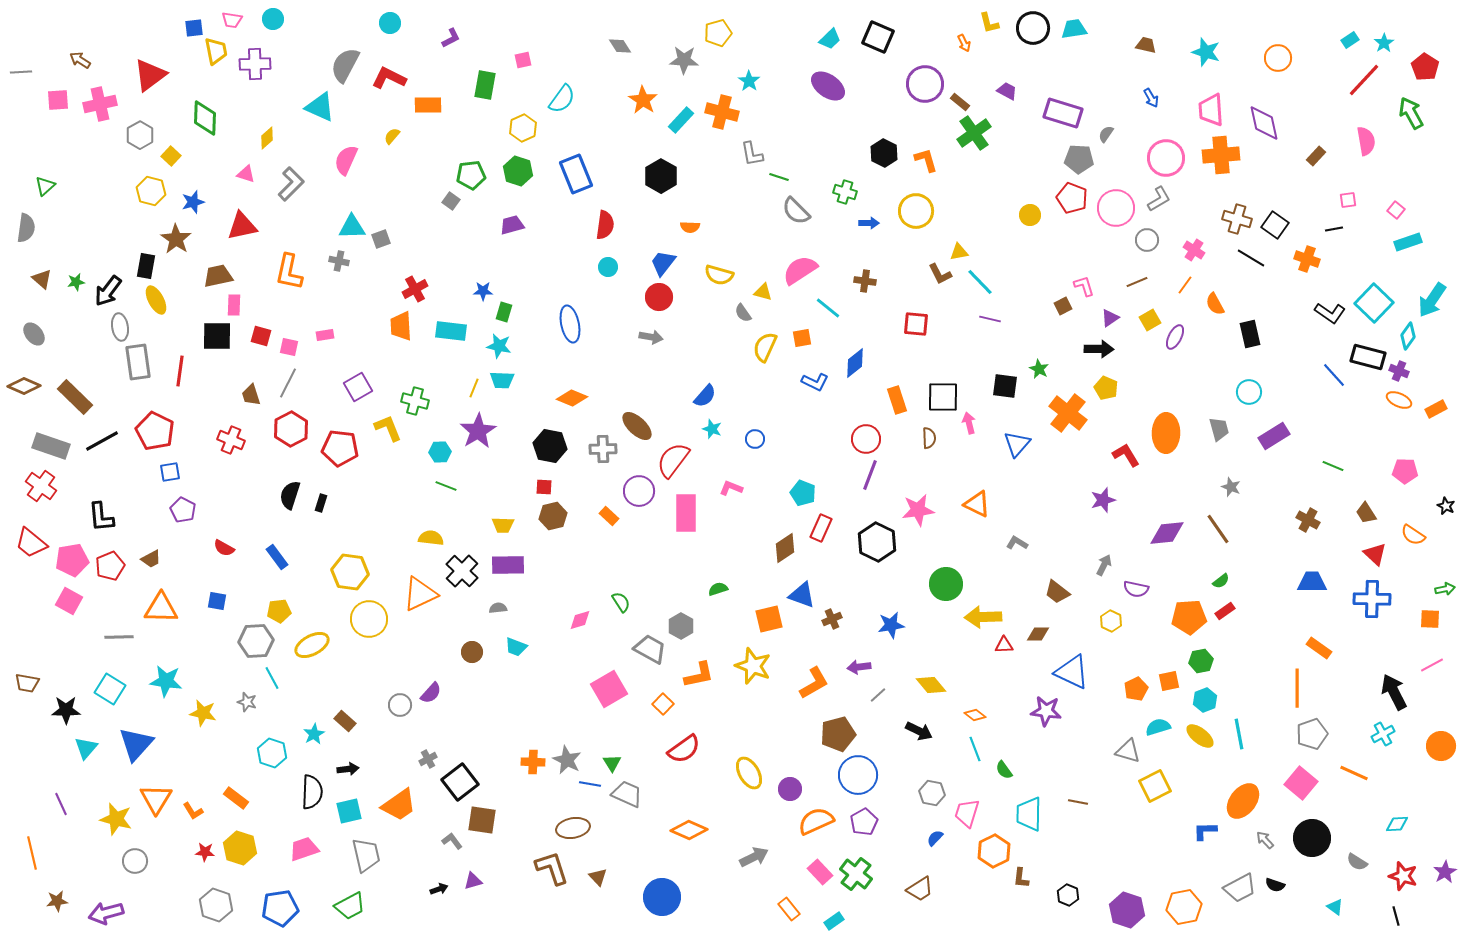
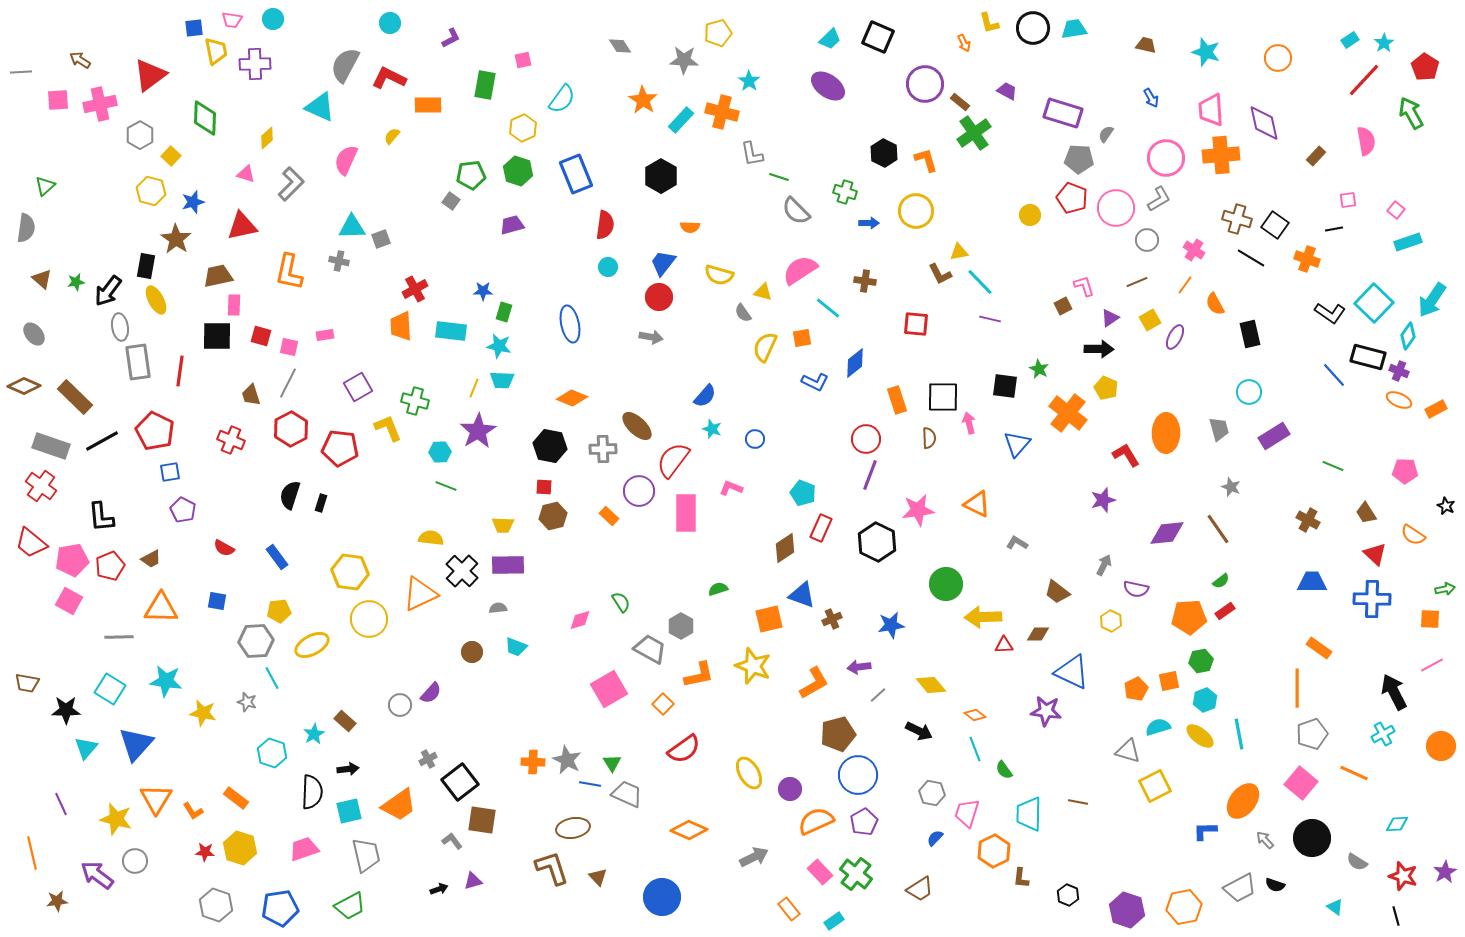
purple arrow at (106, 913): moved 9 px left, 38 px up; rotated 52 degrees clockwise
